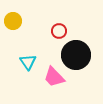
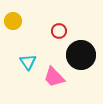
black circle: moved 5 px right
